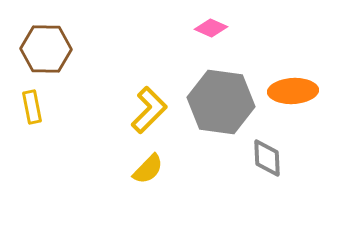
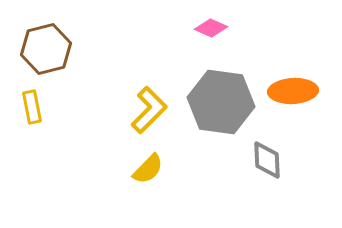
brown hexagon: rotated 15 degrees counterclockwise
gray diamond: moved 2 px down
